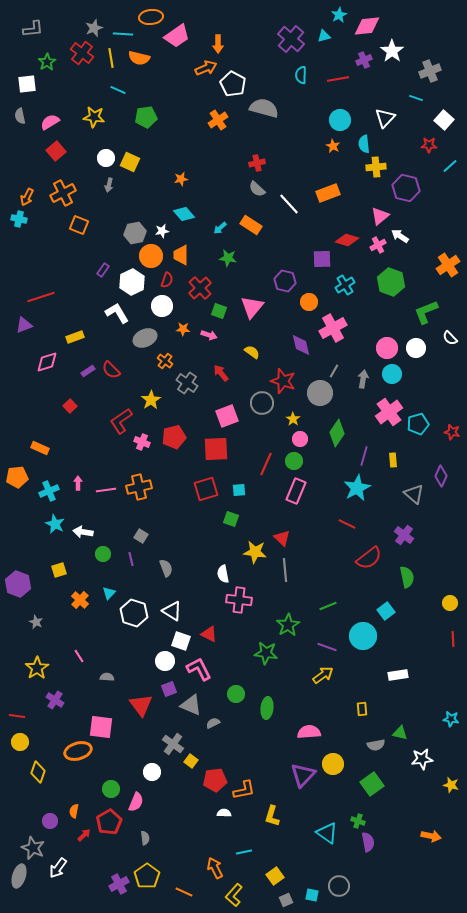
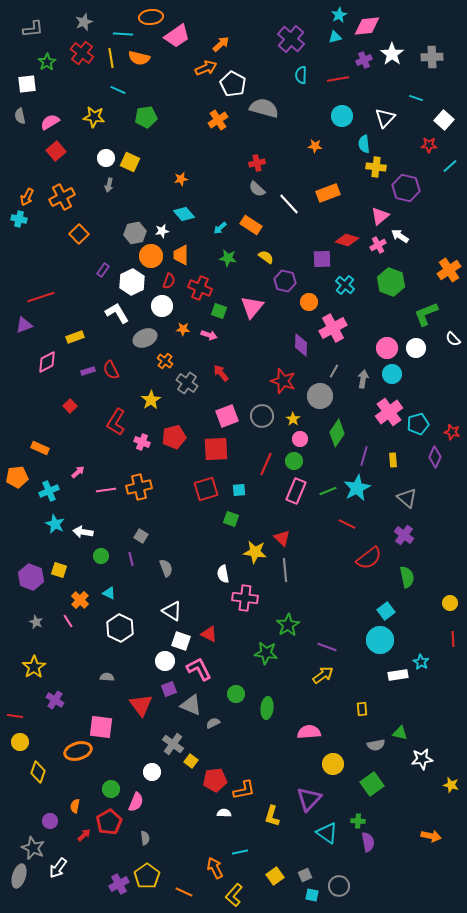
gray star at (94, 28): moved 10 px left, 6 px up
cyan triangle at (324, 36): moved 11 px right, 1 px down
orange arrow at (218, 44): moved 3 px right; rotated 132 degrees counterclockwise
white star at (392, 51): moved 3 px down
gray cross at (430, 71): moved 2 px right, 14 px up; rotated 20 degrees clockwise
cyan circle at (340, 120): moved 2 px right, 4 px up
orange star at (333, 146): moved 18 px left; rotated 24 degrees counterclockwise
yellow cross at (376, 167): rotated 12 degrees clockwise
orange cross at (63, 193): moved 1 px left, 4 px down
orange square at (79, 225): moved 9 px down; rotated 24 degrees clockwise
orange cross at (448, 265): moved 1 px right, 5 px down
red semicircle at (167, 280): moved 2 px right, 1 px down
cyan cross at (345, 285): rotated 18 degrees counterclockwise
red cross at (200, 288): rotated 25 degrees counterclockwise
green L-shape at (426, 312): moved 2 px down
white semicircle at (450, 338): moved 3 px right, 1 px down
purple diamond at (301, 345): rotated 15 degrees clockwise
yellow semicircle at (252, 352): moved 14 px right, 95 px up
pink diamond at (47, 362): rotated 10 degrees counterclockwise
red semicircle at (111, 370): rotated 18 degrees clockwise
purple rectangle at (88, 371): rotated 16 degrees clockwise
gray circle at (320, 393): moved 3 px down
gray circle at (262, 403): moved 13 px down
red L-shape at (121, 421): moved 5 px left, 1 px down; rotated 24 degrees counterclockwise
purple diamond at (441, 476): moved 6 px left, 19 px up
pink arrow at (78, 483): moved 11 px up; rotated 48 degrees clockwise
gray triangle at (414, 494): moved 7 px left, 4 px down
green circle at (103, 554): moved 2 px left, 2 px down
yellow square at (59, 570): rotated 35 degrees clockwise
purple hexagon at (18, 584): moved 13 px right, 7 px up
cyan triangle at (109, 593): rotated 48 degrees counterclockwise
pink cross at (239, 600): moved 6 px right, 2 px up
green line at (328, 606): moved 115 px up
white hexagon at (134, 613): moved 14 px left, 15 px down; rotated 8 degrees clockwise
cyan circle at (363, 636): moved 17 px right, 4 px down
pink line at (79, 656): moved 11 px left, 35 px up
yellow star at (37, 668): moved 3 px left, 1 px up
red line at (17, 716): moved 2 px left
cyan star at (451, 719): moved 30 px left, 57 px up; rotated 21 degrees clockwise
purple triangle at (303, 775): moved 6 px right, 24 px down
orange semicircle at (74, 811): moved 1 px right, 5 px up
green cross at (358, 821): rotated 16 degrees counterclockwise
cyan line at (244, 852): moved 4 px left
gray square at (286, 900): moved 19 px right, 25 px up
